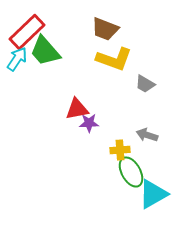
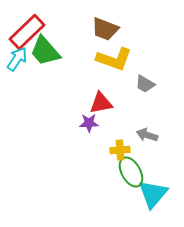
red triangle: moved 24 px right, 6 px up
cyan triangle: rotated 20 degrees counterclockwise
